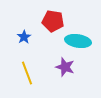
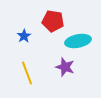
blue star: moved 1 px up
cyan ellipse: rotated 20 degrees counterclockwise
